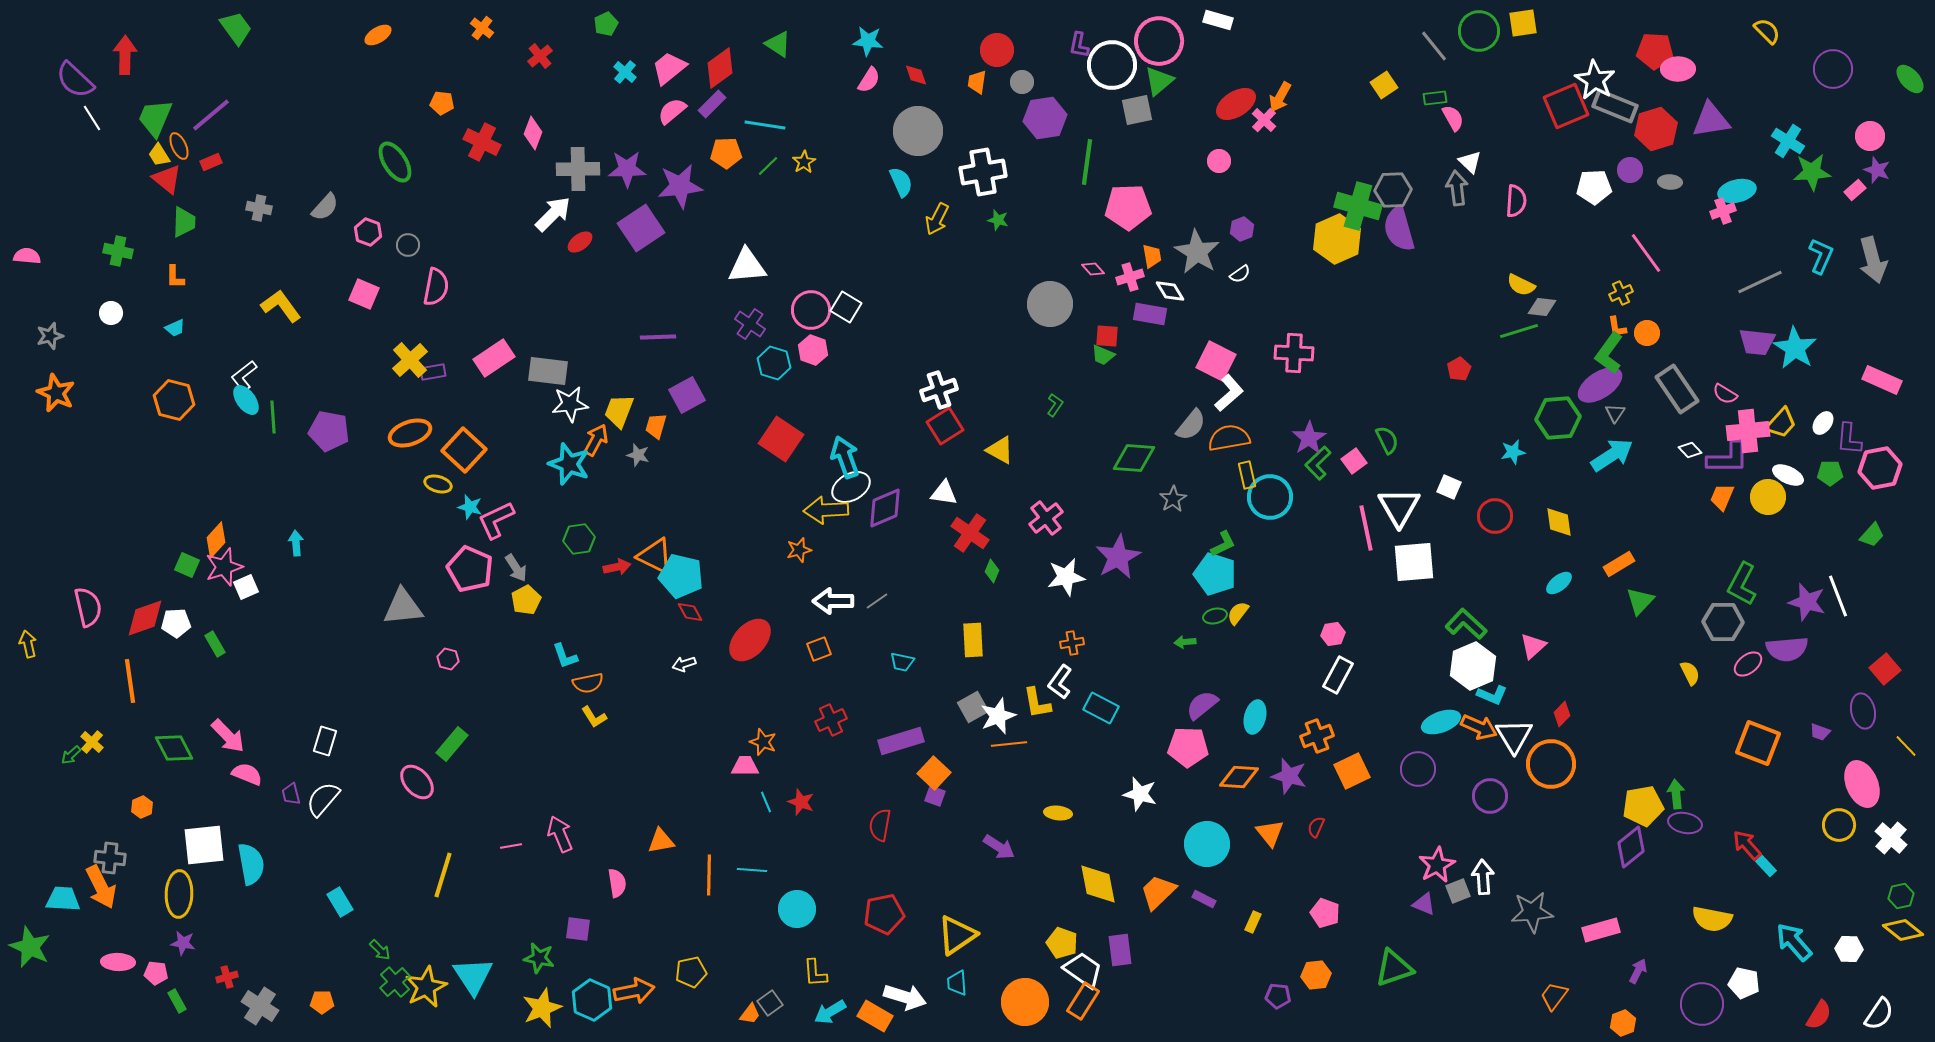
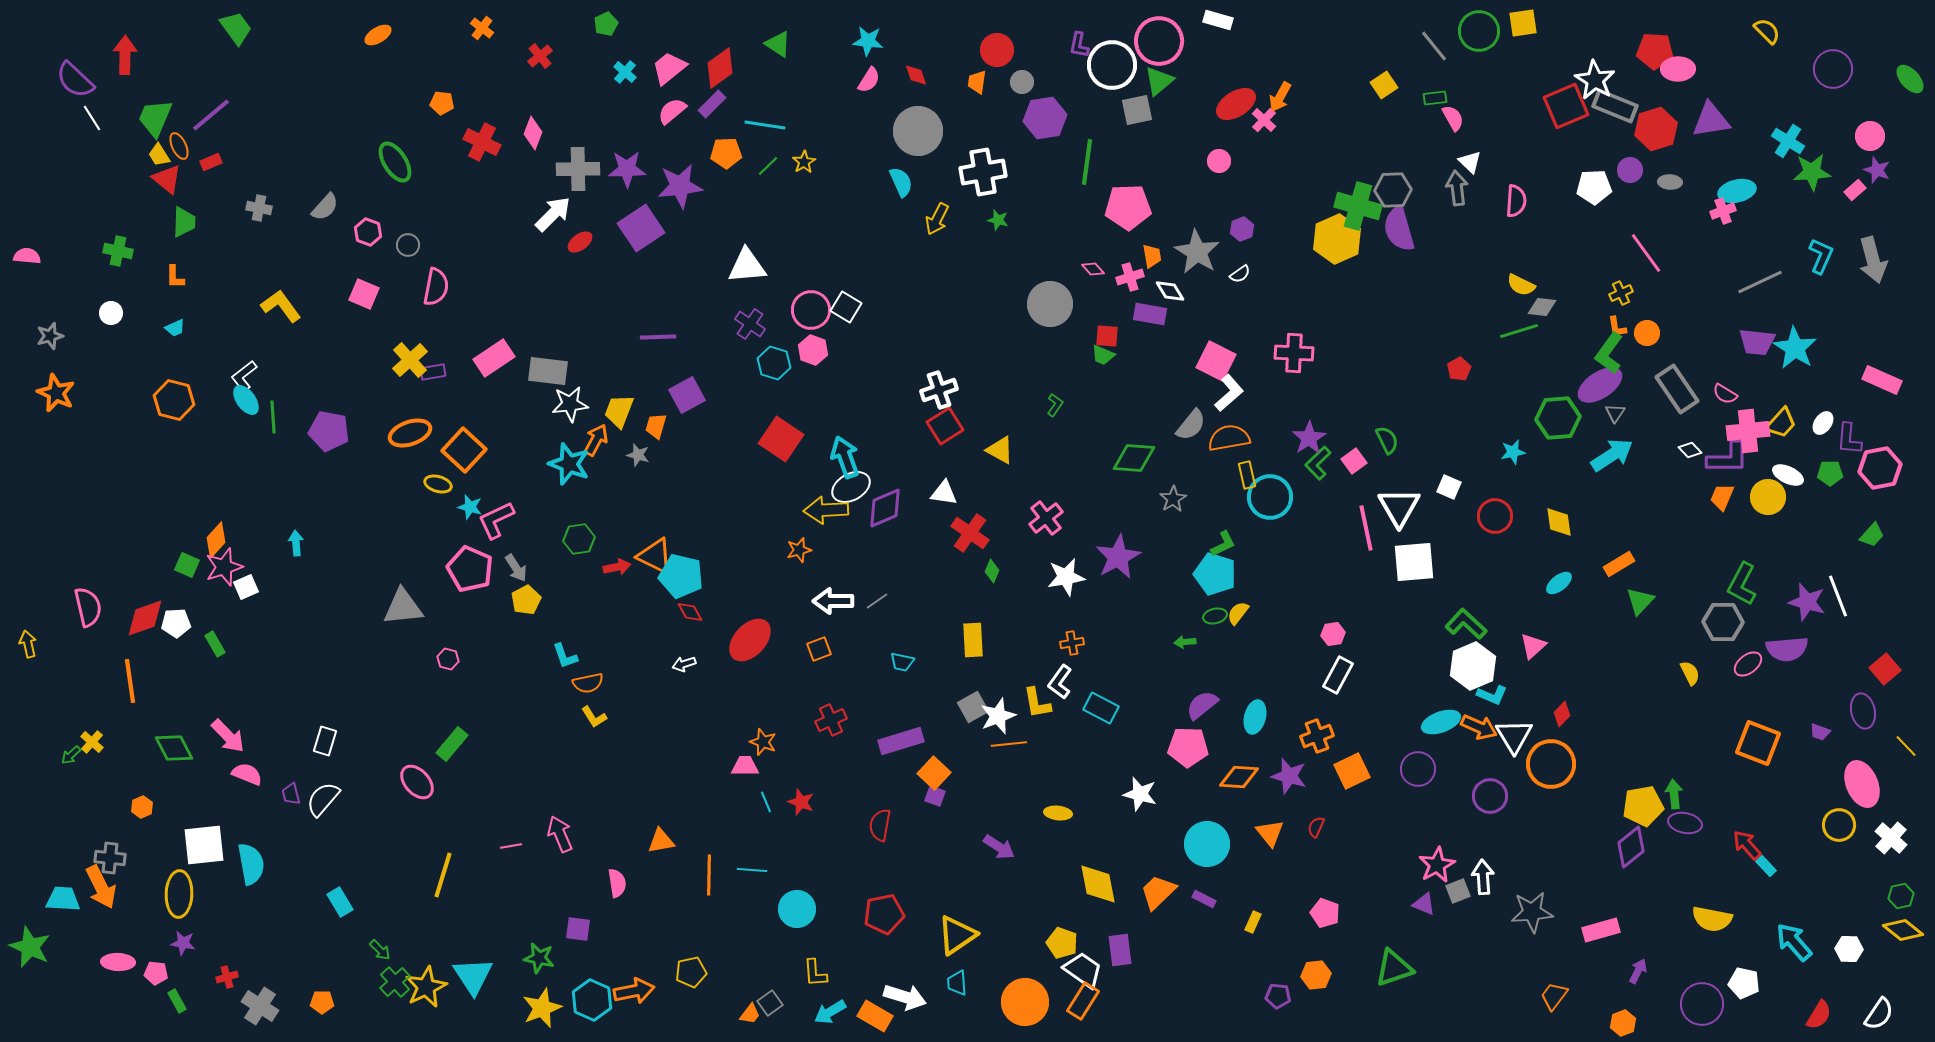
green arrow at (1676, 794): moved 2 px left
